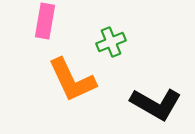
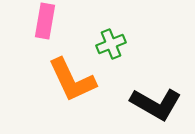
green cross: moved 2 px down
